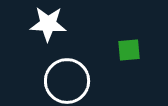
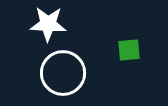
white circle: moved 4 px left, 8 px up
